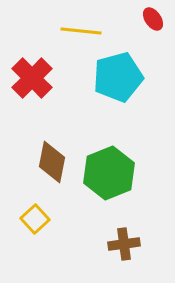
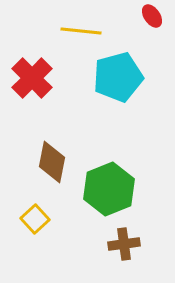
red ellipse: moved 1 px left, 3 px up
green hexagon: moved 16 px down
